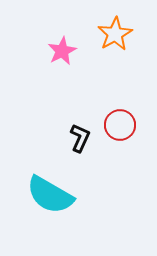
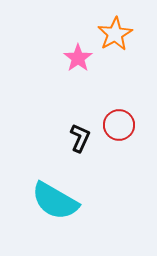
pink star: moved 16 px right, 7 px down; rotated 8 degrees counterclockwise
red circle: moved 1 px left
cyan semicircle: moved 5 px right, 6 px down
